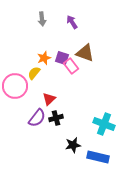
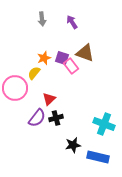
pink circle: moved 2 px down
